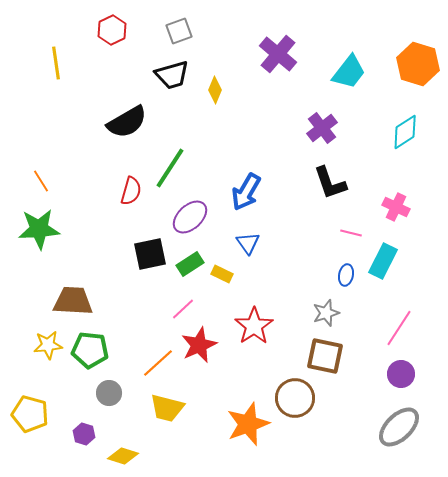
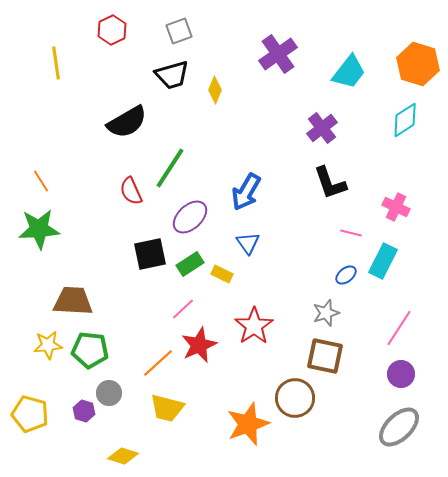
purple cross at (278, 54): rotated 15 degrees clockwise
cyan diamond at (405, 132): moved 12 px up
red semicircle at (131, 191): rotated 140 degrees clockwise
blue ellipse at (346, 275): rotated 40 degrees clockwise
purple hexagon at (84, 434): moved 23 px up
